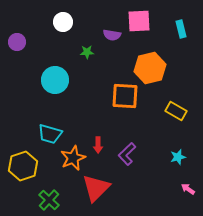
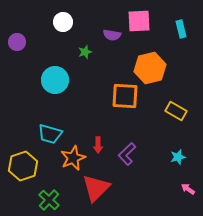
green star: moved 2 px left; rotated 16 degrees counterclockwise
